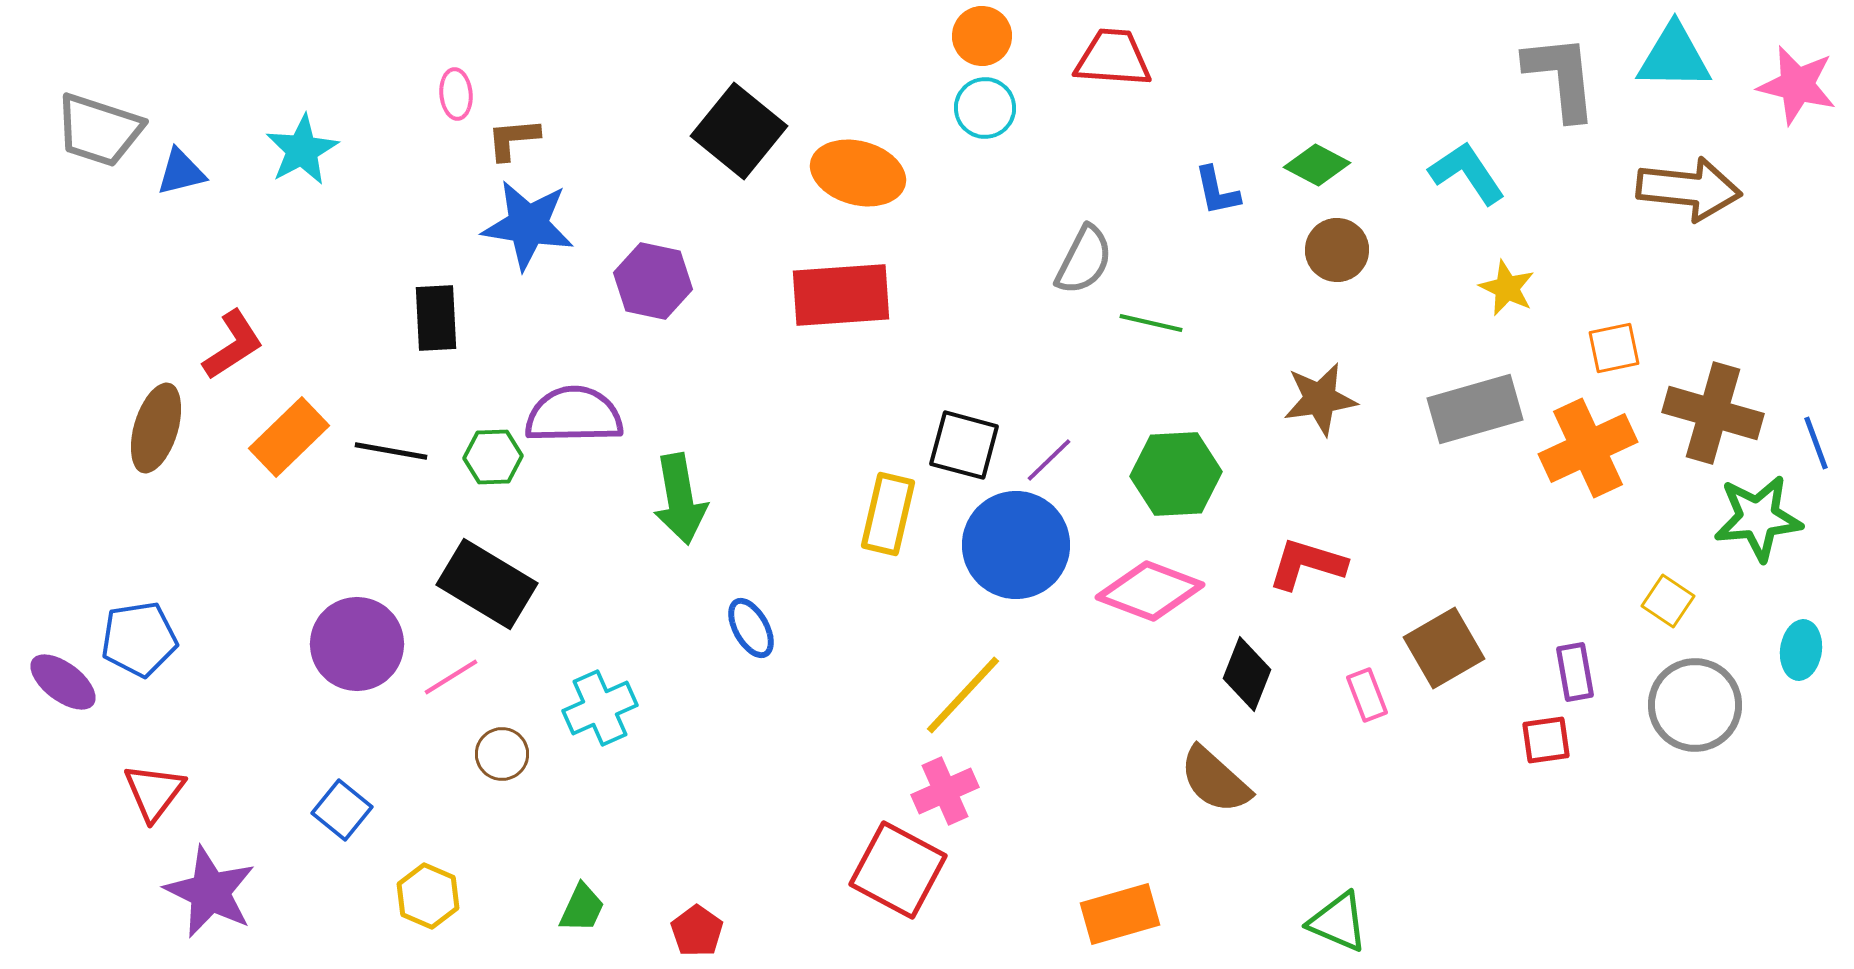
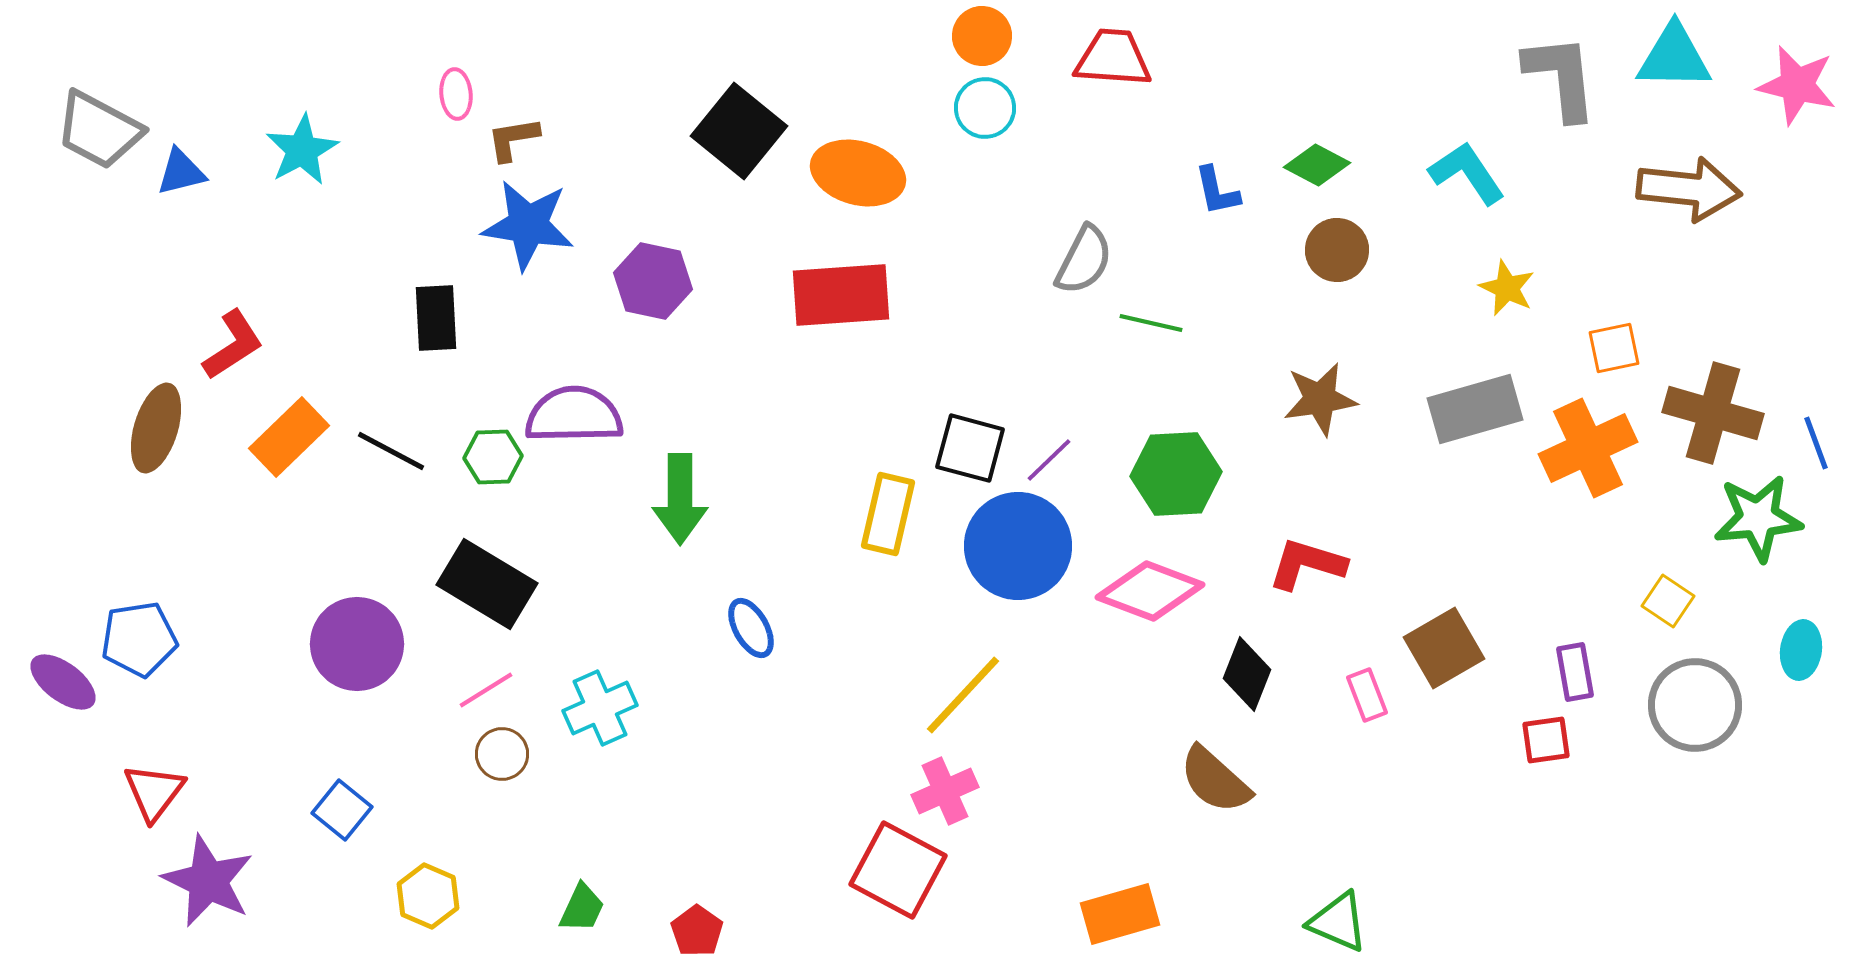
gray trapezoid at (99, 130): rotated 10 degrees clockwise
brown L-shape at (513, 139): rotated 4 degrees counterclockwise
black square at (964, 445): moved 6 px right, 3 px down
black line at (391, 451): rotated 18 degrees clockwise
green arrow at (680, 499): rotated 10 degrees clockwise
blue circle at (1016, 545): moved 2 px right, 1 px down
pink line at (451, 677): moved 35 px right, 13 px down
purple star at (210, 892): moved 2 px left, 11 px up
